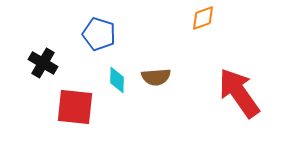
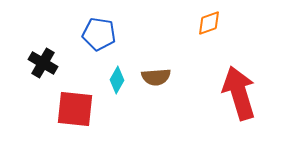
orange diamond: moved 6 px right, 5 px down
blue pentagon: rotated 8 degrees counterclockwise
cyan diamond: rotated 28 degrees clockwise
red arrow: rotated 18 degrees clockwise
red square: moved 2 px down
